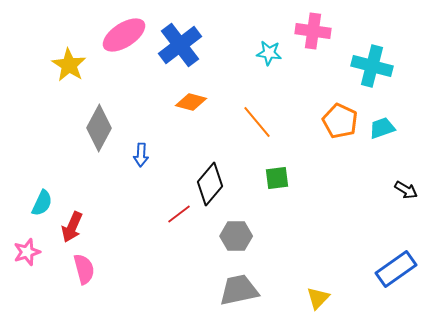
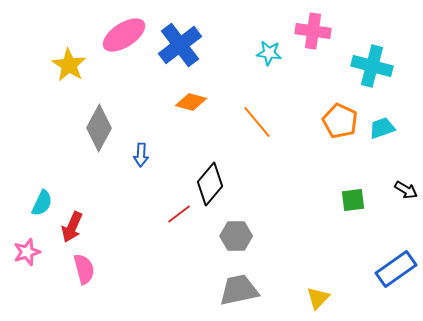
green square: moved 76 px right, 22 px down
